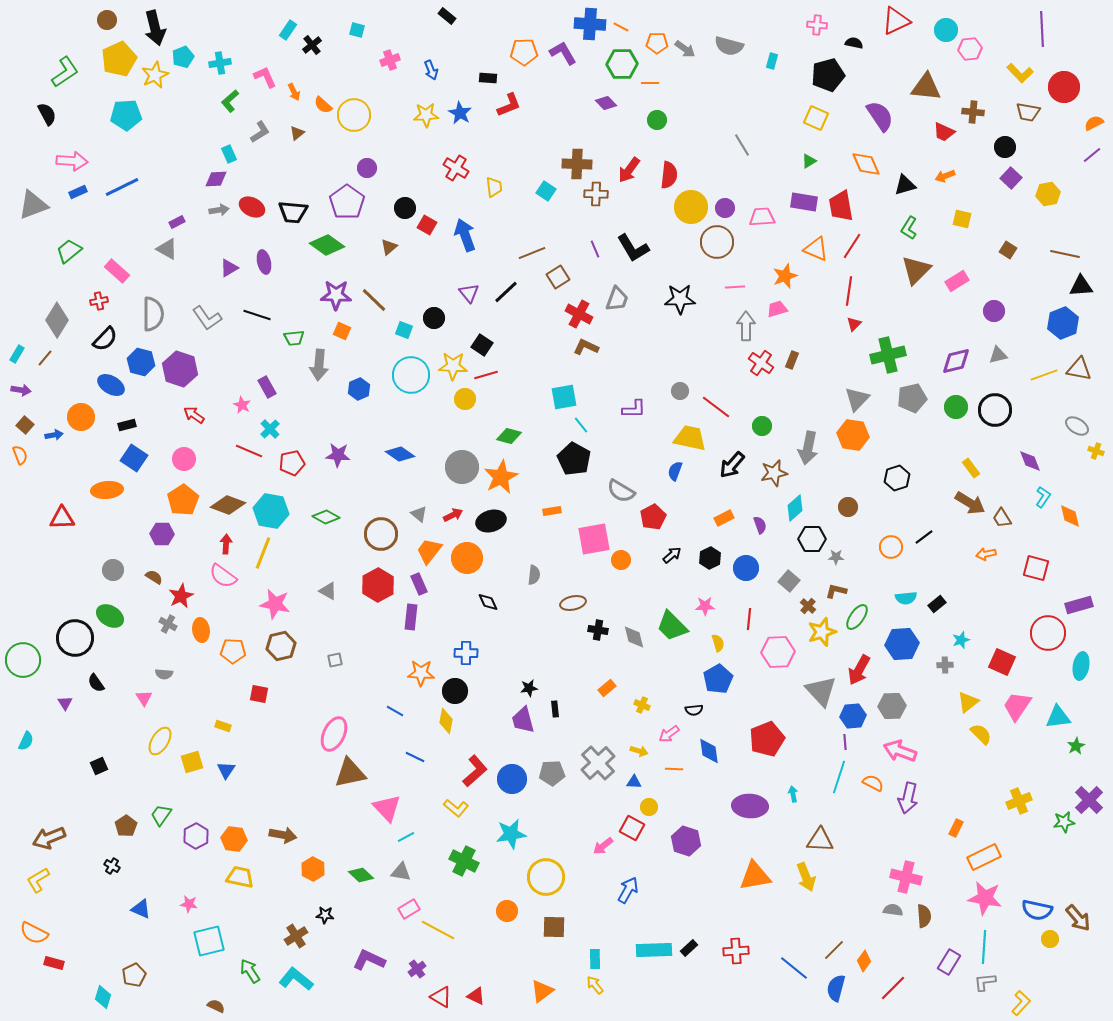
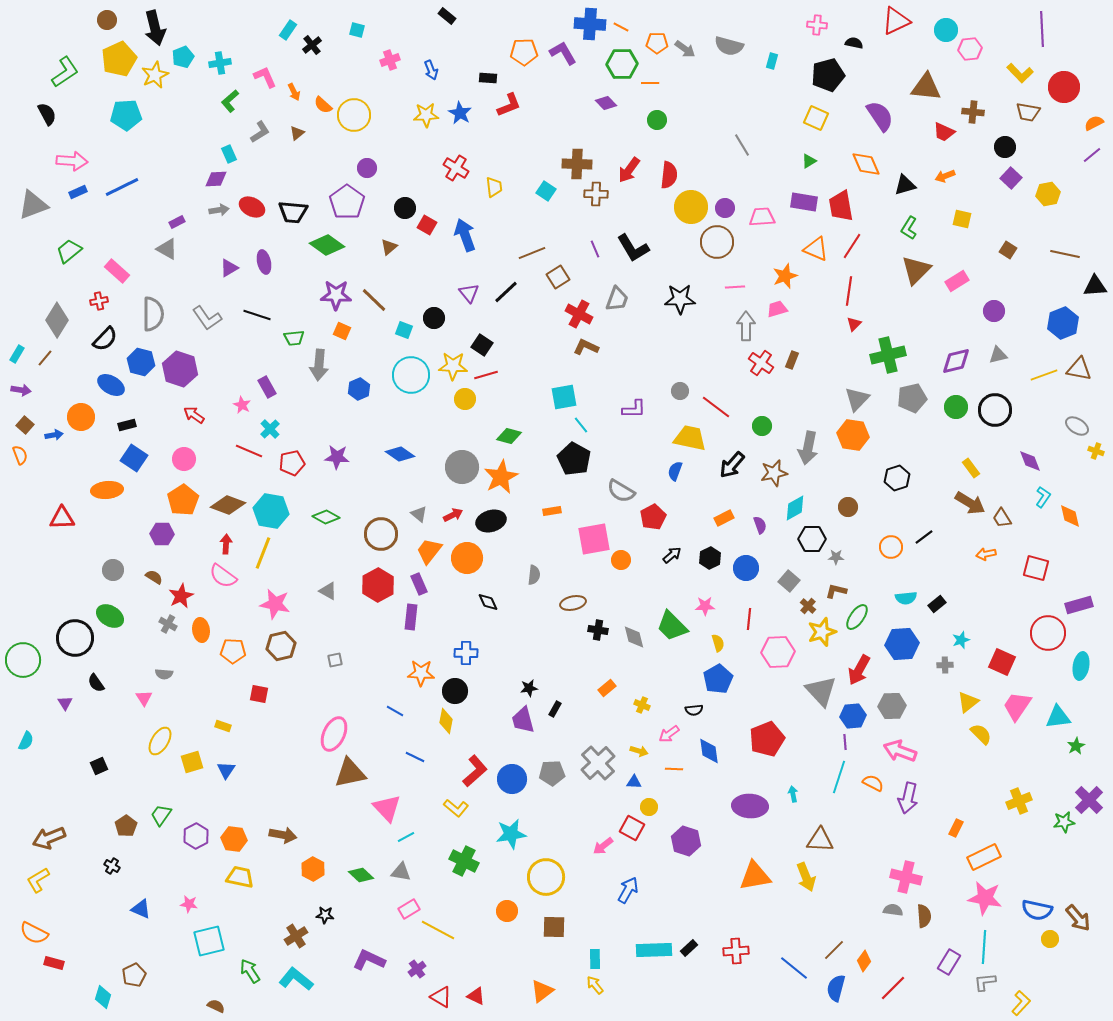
black triangle at (1081, 286): moved 14 px right
purple star at (338, 455): moved 1 px left, 2 px down
cyan diamond at (795, 508): rotated 12 degrees clockwise
black rectangle at (555, 709): rotated 35 degrees clockwise
